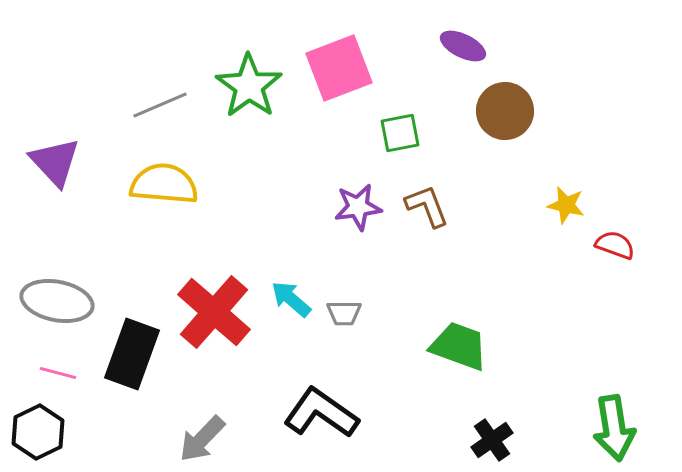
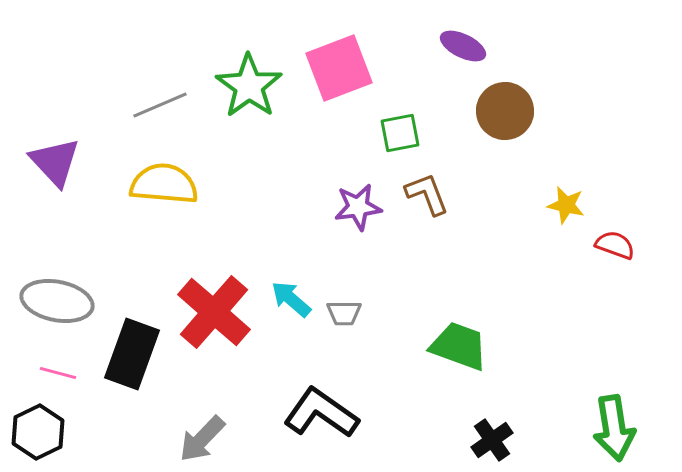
brown L-shape: moved 12 px up
